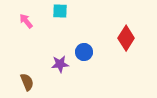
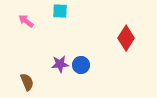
pink arrow: rotated 14 degrees counterclockwise
blue circle: moved 3 px left, 13 px down
